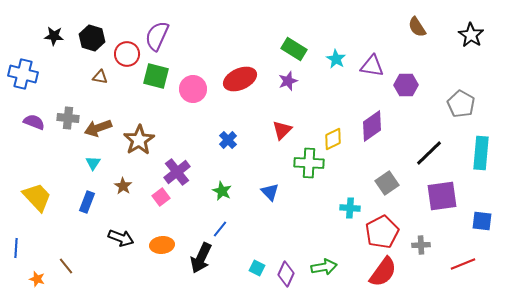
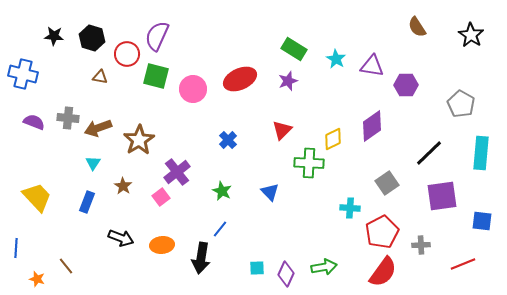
black arrow at (201, 258): rotated 16 degrees counterclockwise
cyan square at (257, 268): rotated 28 degrees counterclockwise
